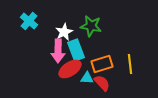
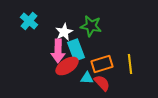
red ellipse: moved 3 px left, 3 px up
